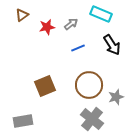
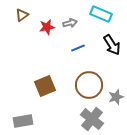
gray arrow: moved 1 px left, 1 px up; rotated 24 degrees clockwise
